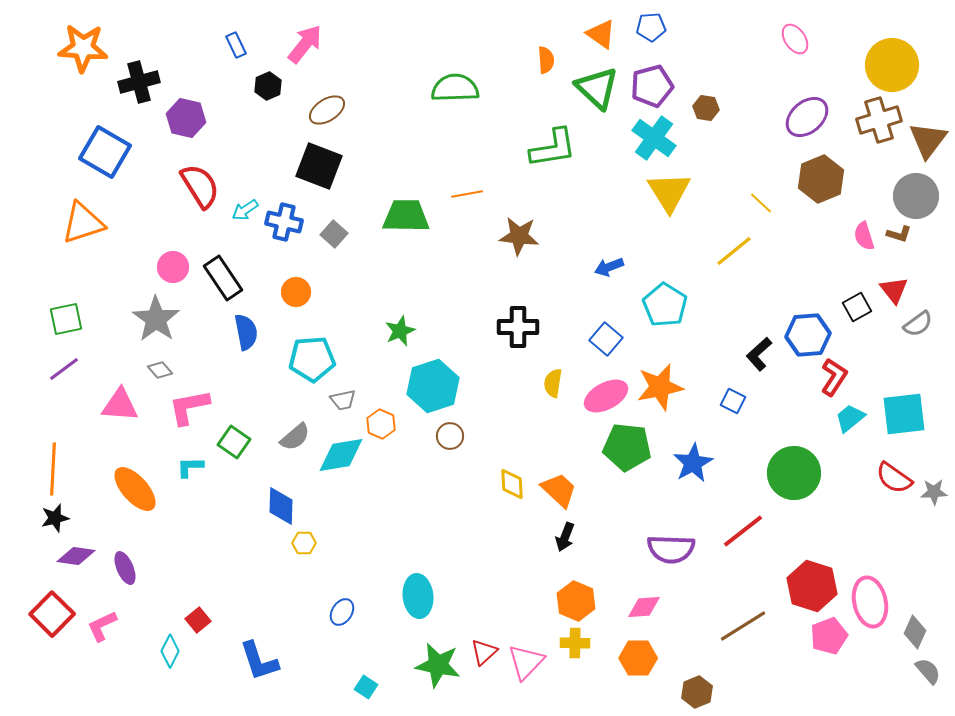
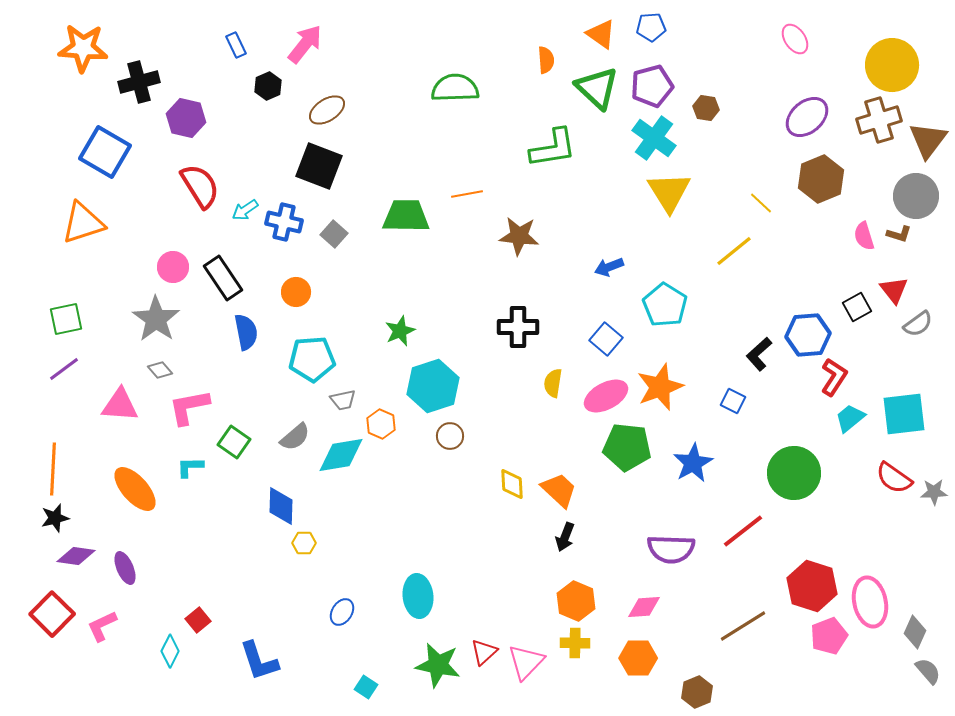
orange star at (660, 387): rotated 9 degrees counterclockwise
